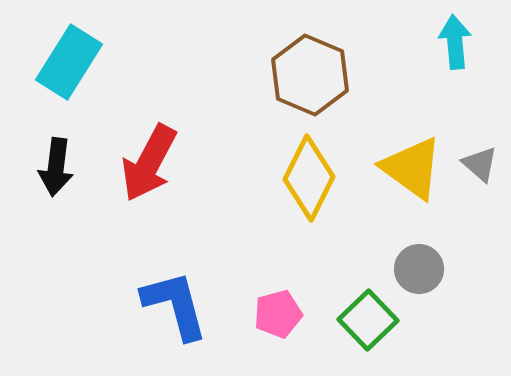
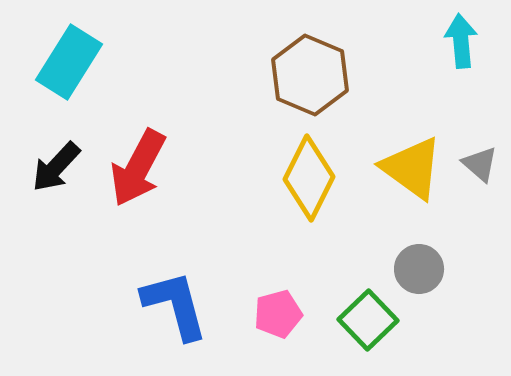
cyan arrow: moved 6 px right, 1 px up
red arrow: moved 11 px left, 5 px down
black arrow: rotated 36 degrees clockwise
